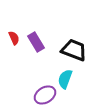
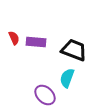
purple rectangle: rotated 54 degrees counterclockwise
cyan semicircle: moved 2 px right, 1 px up
purple ellipse: rotated 75 degrees clockwise
